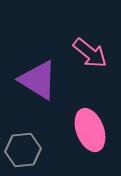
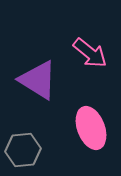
pink ellipse: moved 1 px right, 2 px up
